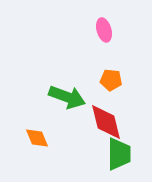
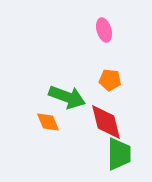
orange pentagon: moved 1 px left
orange diamond: moved 11 px right, 16 px up
